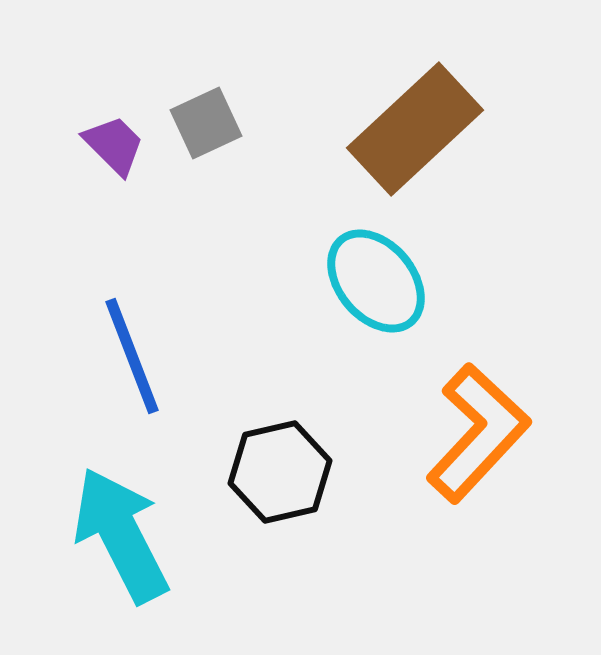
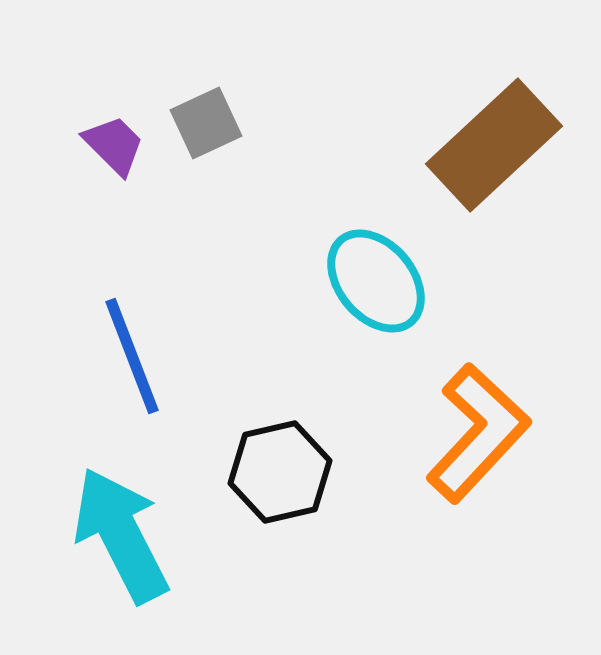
brown rectangle: moved 79 px right, 16 px down
